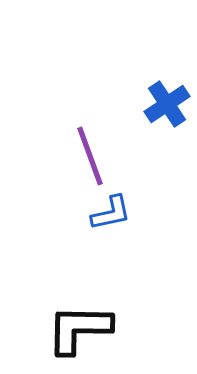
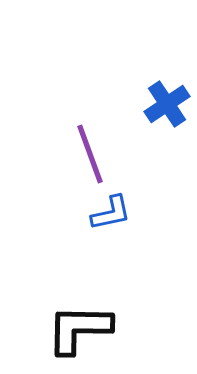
purple line: moved 2 px up
